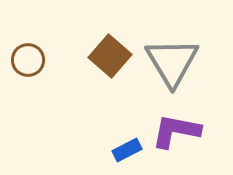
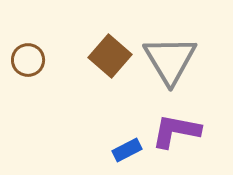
gray triangle: moved 2 px left, 2 px up
